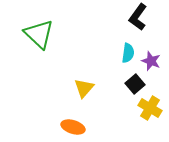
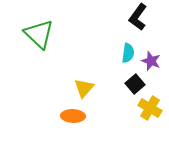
orange ellipse: moved 11 px up; rotated 15 degrees counterclockwise
